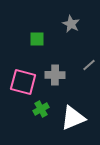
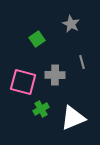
green square: rotated 35 degrees counterclockwise
gray line: moved 7 px left, 3 px up; rotated 64 degrees counterclockwise
